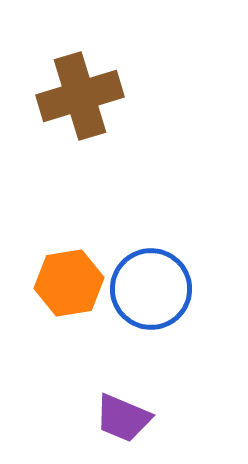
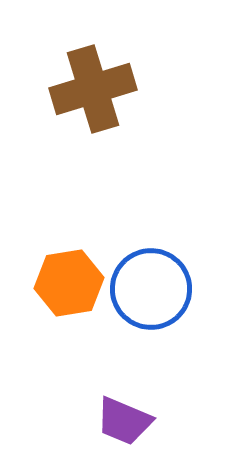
brown cross: moved 13 px right, 7 px up
purple trapezoid: moved 1 px right, 3 px down
